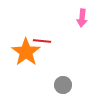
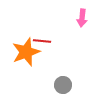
orange star: rotated 16 degrees clockwise
